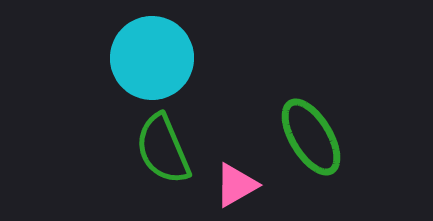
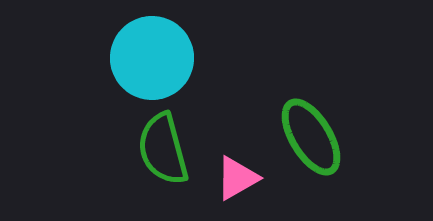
green semicircle: rotated 8 degrees clockwise
pink triangle: moved 1 px right, 7 px up
